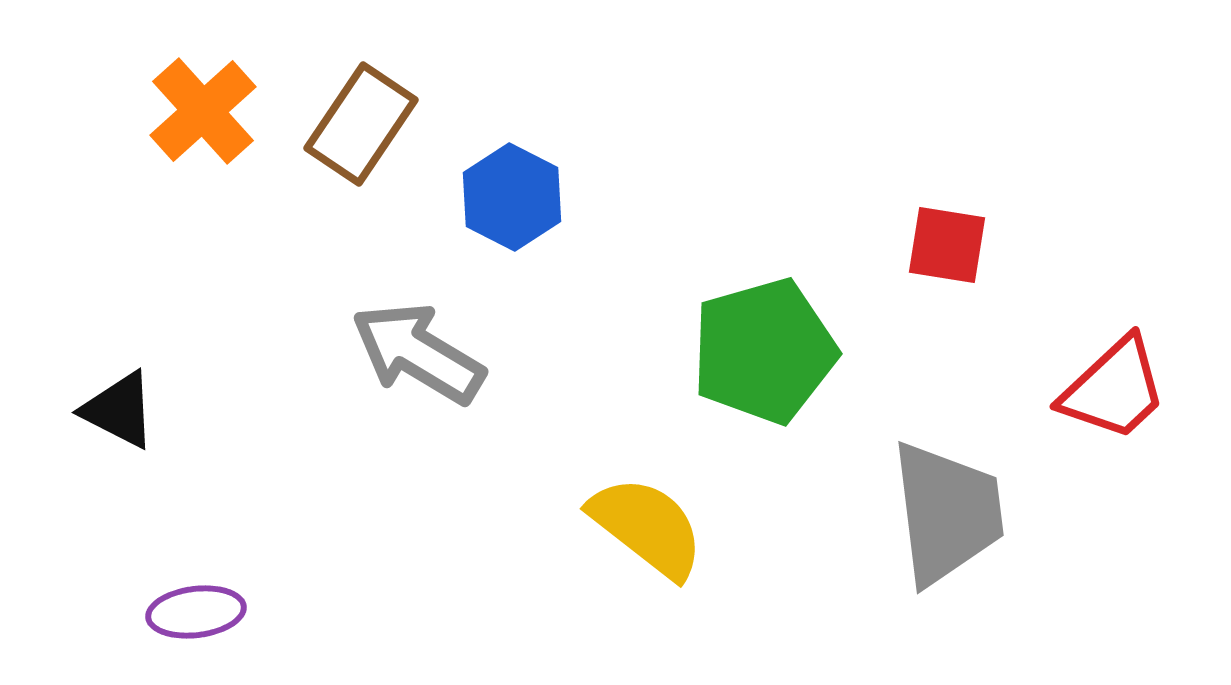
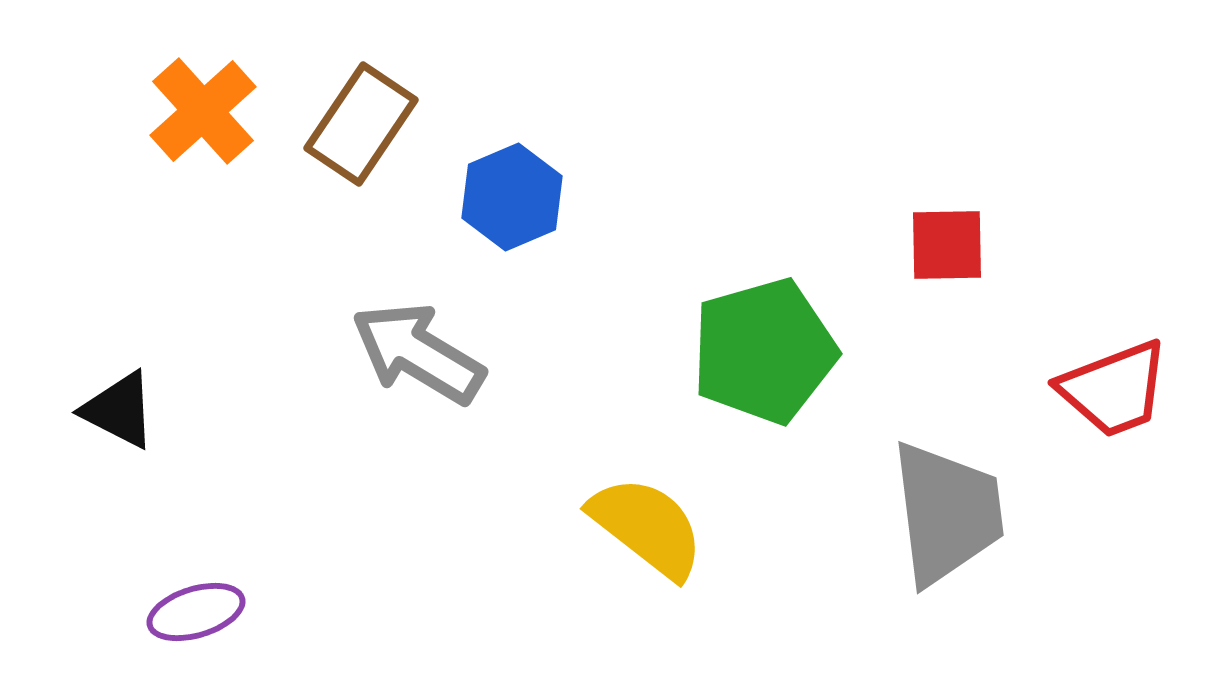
blue hexagon: rotated 10 degrees clockwise
red square: rotated 10 degrees counterclockwise
red trapezoid: rotated 22 degrees clockwise
purple ellipse: rotated 10 degrees counterclockwise
